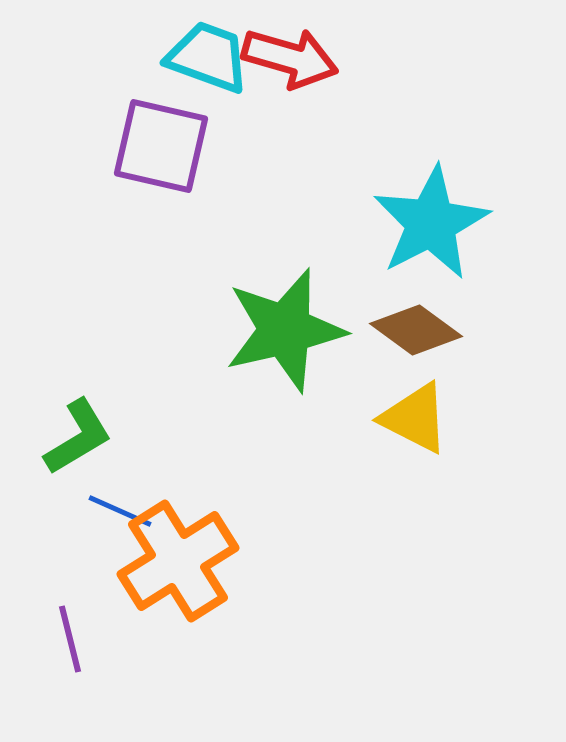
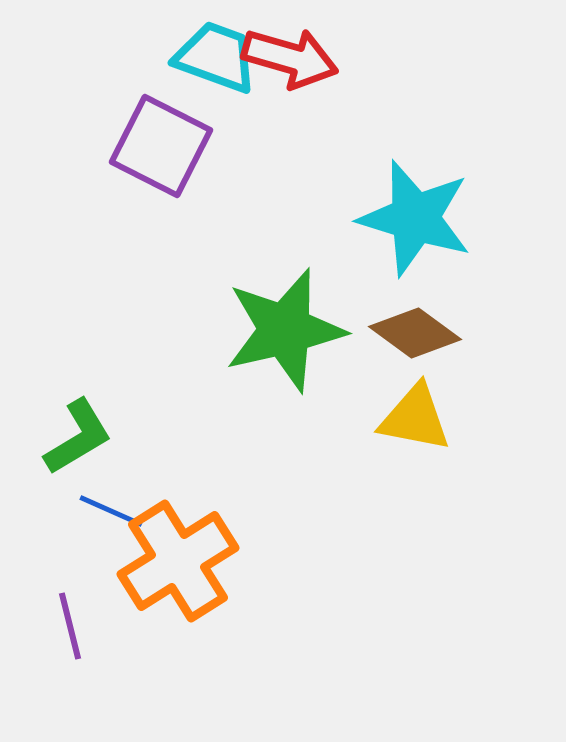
cyan trapezoid: moved 8 px right
purple square: rotated 14 degrees clockwise
cyan star: moved 16 px left, 5 px up; rotated 28 degrees counterclockwise
brown diamond: moved 1 px left, 3 px down
yellow triangle: rotated 16 degrees counterclockwise
blue line: moved 9 px left
purple line: moved 13 px up
